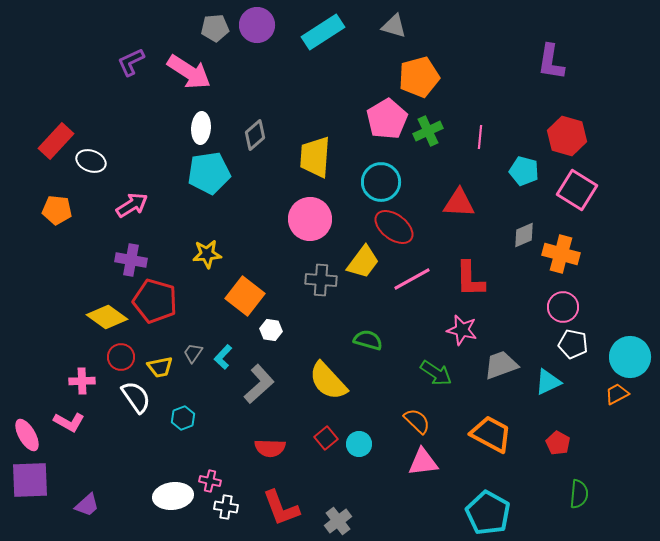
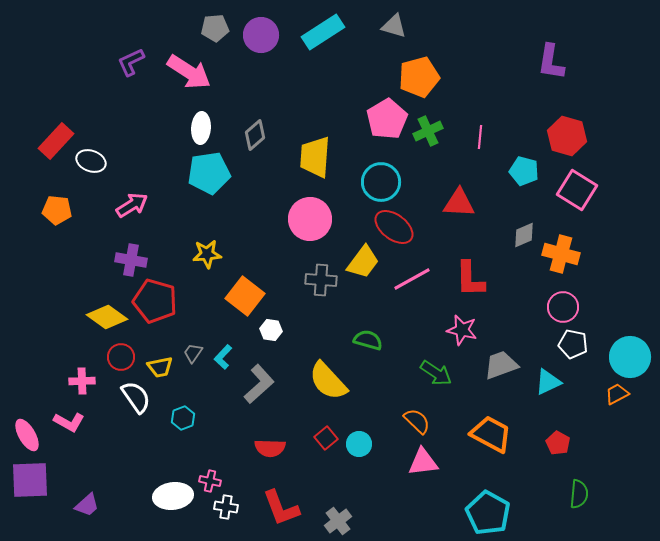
purple circle at (257, 25): moved 4 px right, 10 px down
